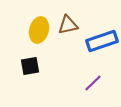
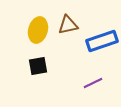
yellow ellipse: moved 1 px left
black square: moved 8 px right
purple line: rotated 18 degrees clockwise
